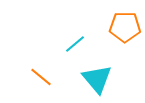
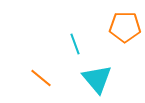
cyan line: rotated 70 degrees counterclockwise
orange line: moved 1 px down
